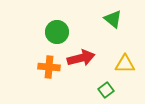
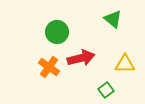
orange cross: rotated 30 degrees clockwise
